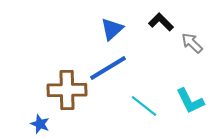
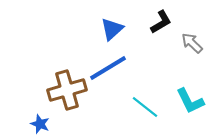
black L-shape: rotated 105 degrees clockwise
brown cross: rotated 15 degrees counterclockwise
cyan line: moved 1 px right, 1 px down
